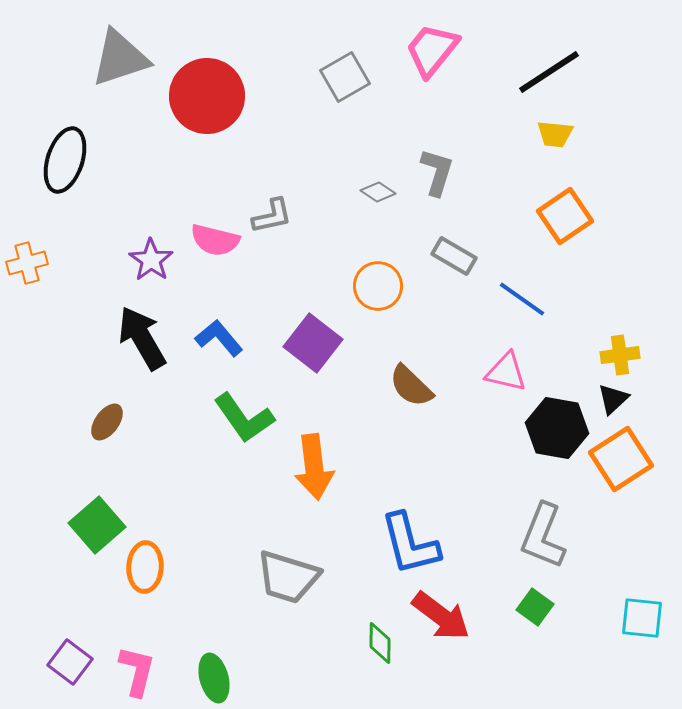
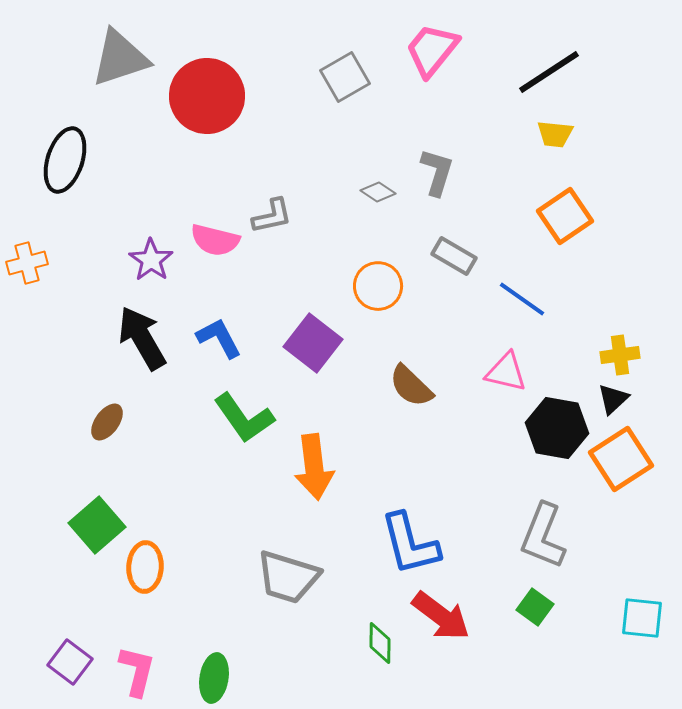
blue L-shape at (219, 338): rotated 12 degrees clockwise
green ellipse at (214, 678): rotated 24 degrees clockwise
